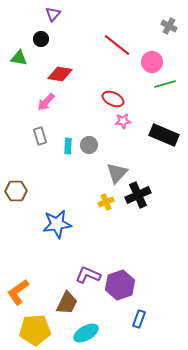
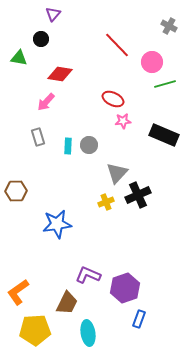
red line: rotated 8 degrees clockwise
gray rectangle: moved 2 px left, 1 px down
purple hexagon: moved 5 px right, 3 px down
cyan ellipse: moved 2 px right; rotated 70 degrees counterclockwise
